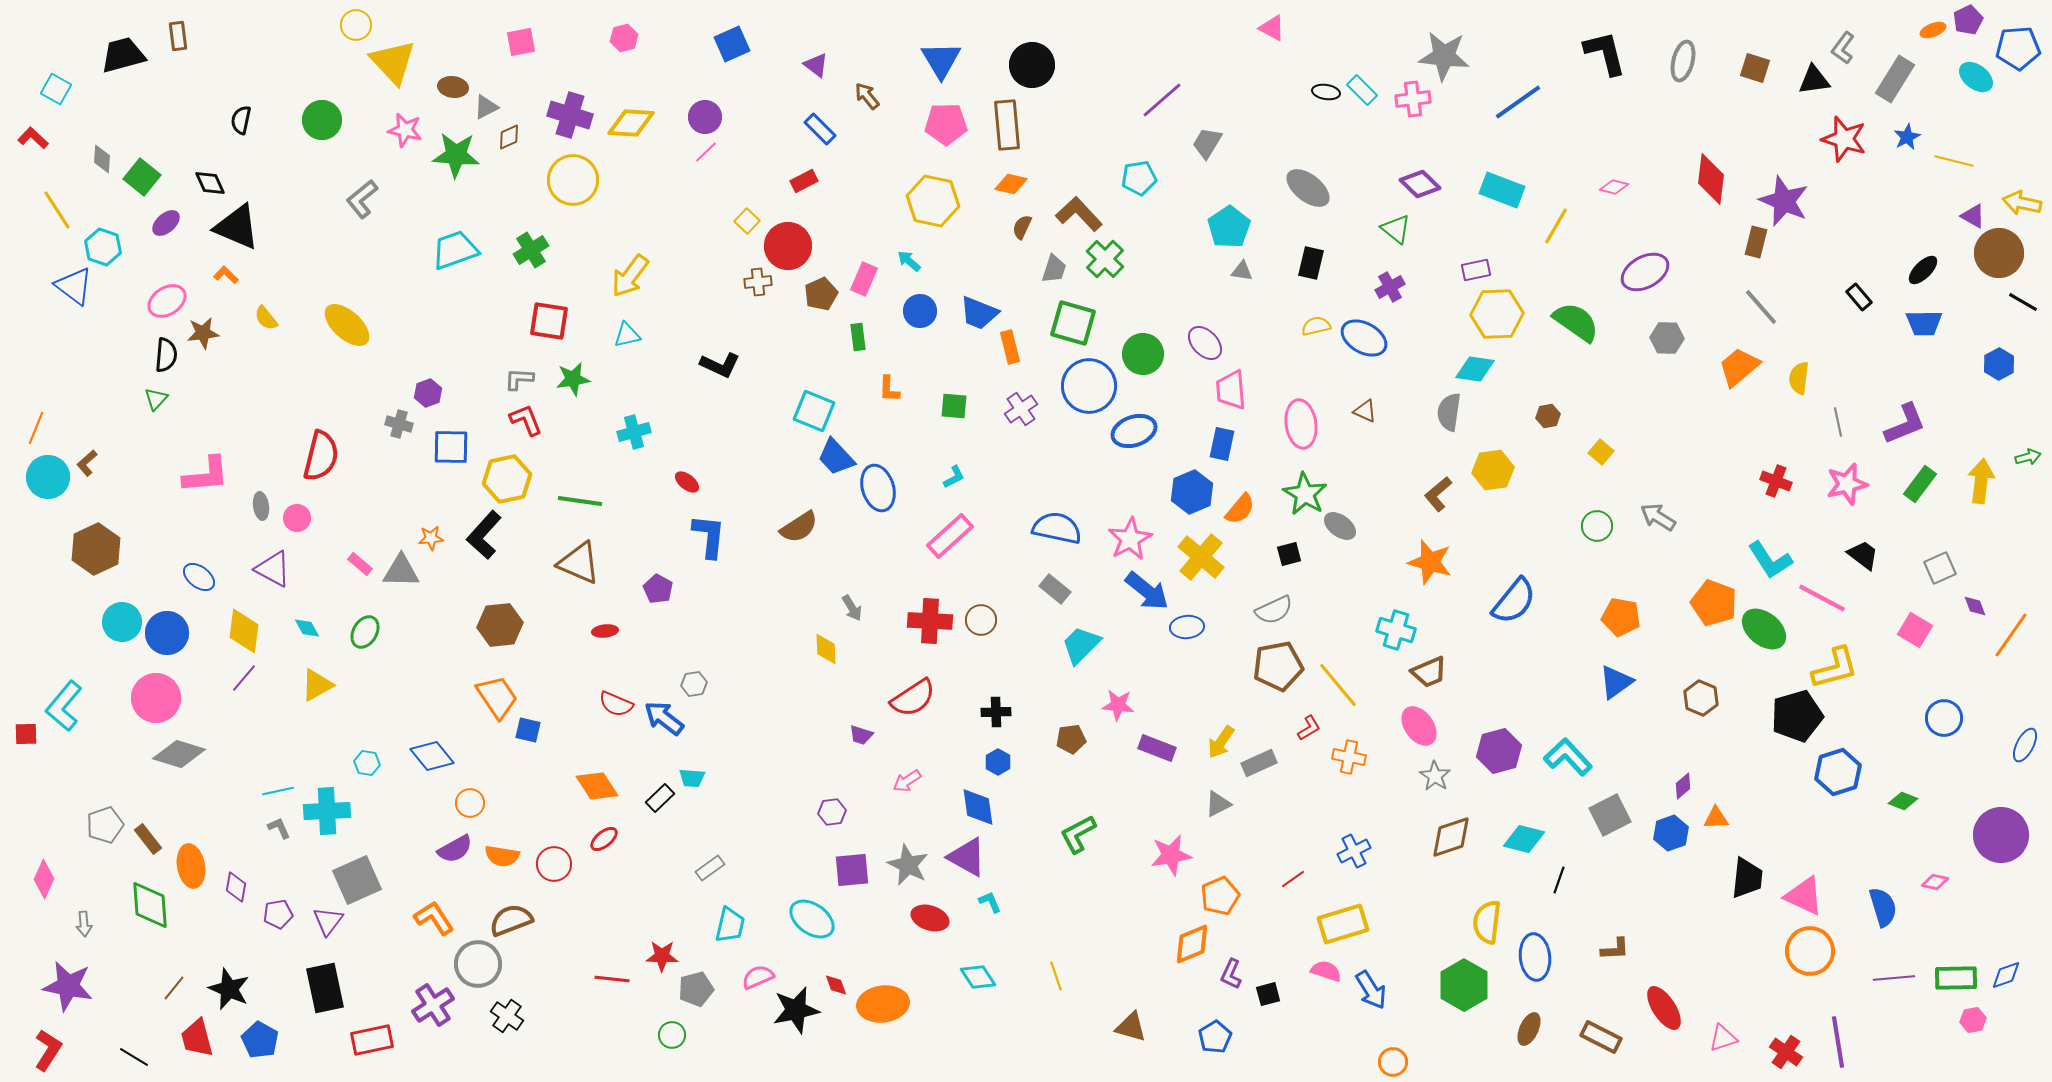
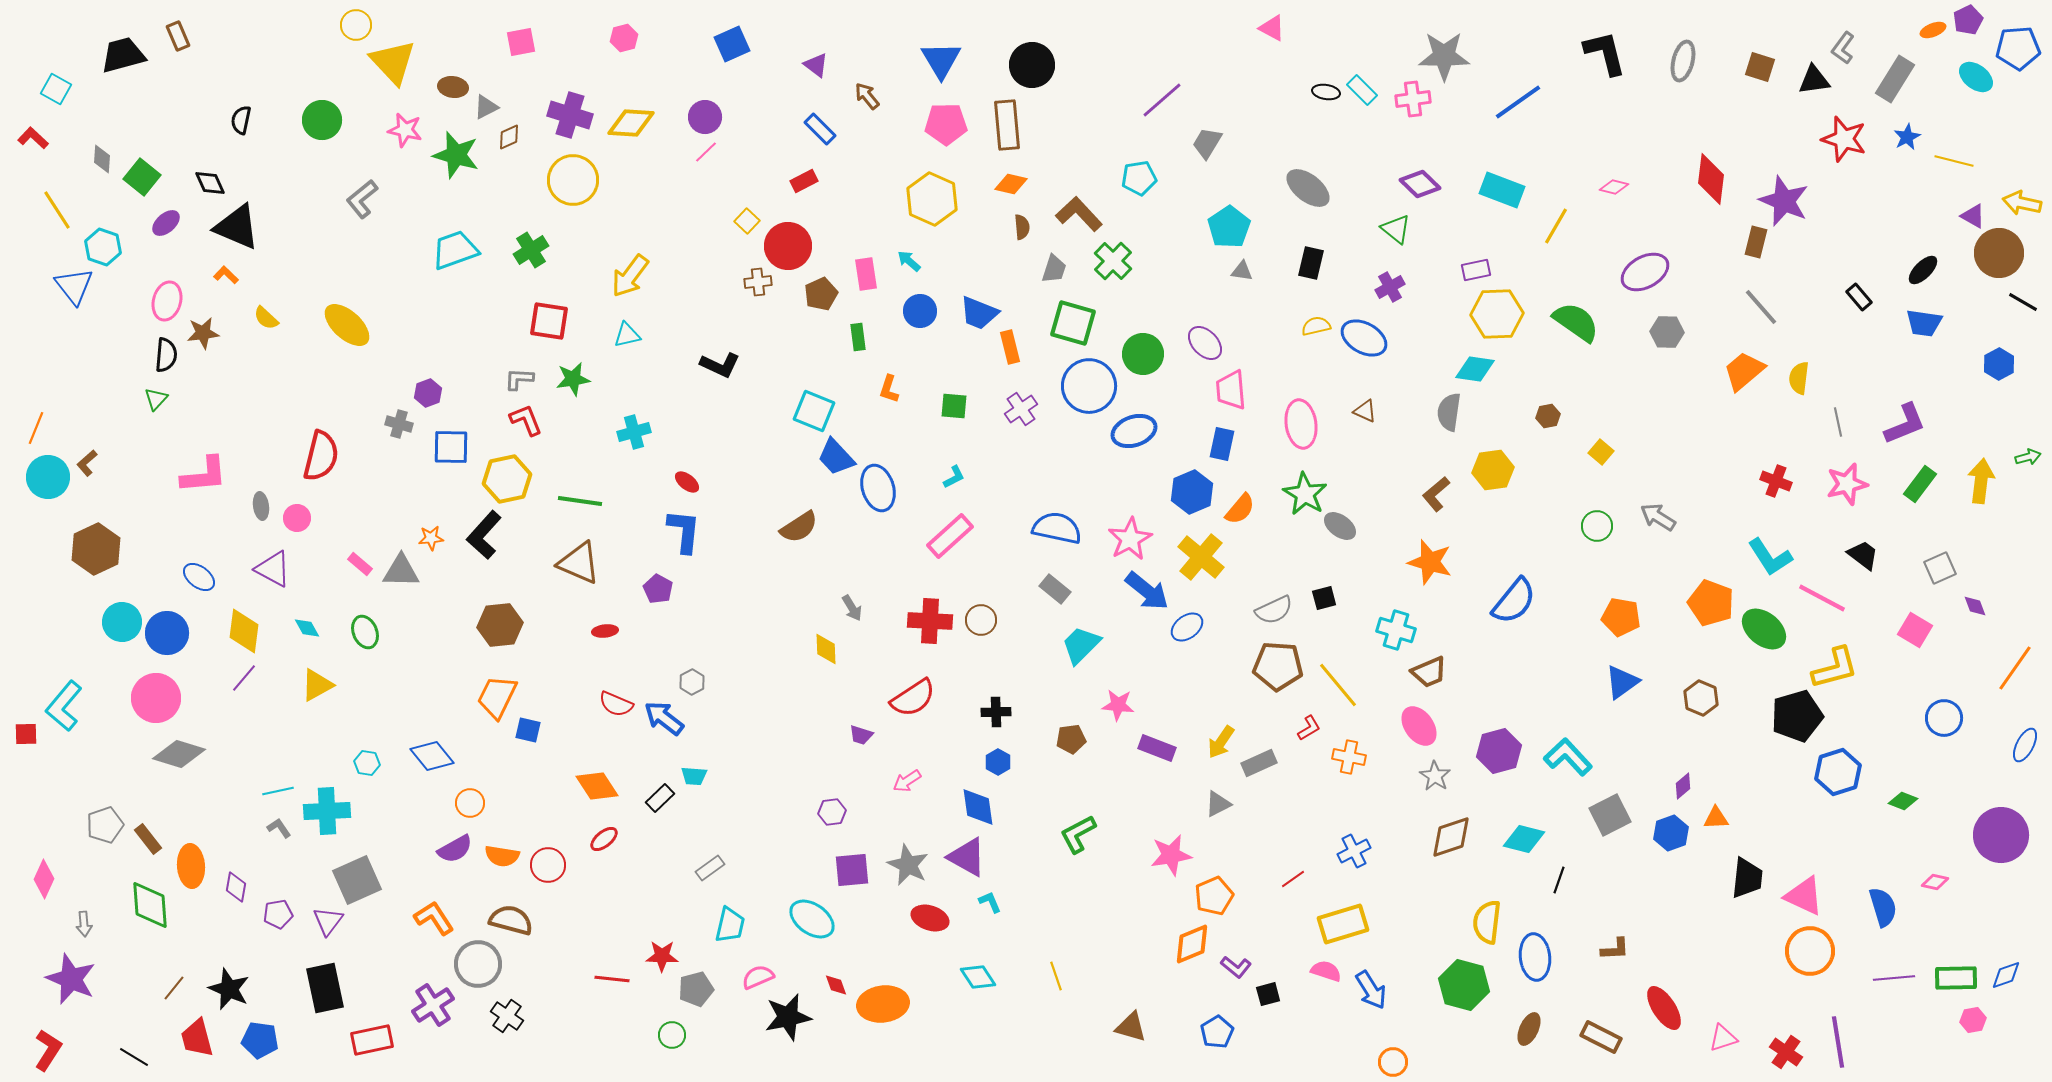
brown rectangle at (178, 36): rotated 16 degrees counterclockwise
gray star at (1444, 56): rotated 6 degrees counterclockwise
brown square at (1755, 68): moved 5 px right, 1 px up
green star at (456, 155): rotated 12 degrees clockwise
yellow hexagon at (933, 201): moved 1 px left, 2 px up; rotated 12 degrees clockwise
brown semicircle at (1022, 227): rotated 150 degrees clockwise
green cross at (1105, 259): moved 8 px right, 2 px down
pink rectangle at (864, 279): moved 2 px right, 5 px up; rotated 32 degrees counterclockwise
blue triangle at (74, 286): rotated 15 degrees clockwise
pink ellipse at (167, 301): rotated 42 degrees counterclockwise
yellow semicircle at (266, 318): rotated 8 degrees counterclockwise
blue trapezoid at (1924, 323): rotated 9 degrees clockwise
gray hexagon at (1667, 338): moved 6 px up
orange trapezoid at (1739, 367): moved 5 px right, 4 px down
orange L-shape at (889, 389): rotated 16 degrees clockwise
pink L-shape at (206, 475): moved 2 px left
brown L-shape at (1438, 494): moved 2 px left
blue L-shape at (709, 536): moved 25 px left, 5 px up
black square at (1289, 554): moved 35 px right, 44 px down
cyan L-shape at (1770, 560): moved 3 px up
orange pentagon at (1714, 603): moved 3 px left
blue ellipse at (1187, 627): rotated 32 degrees counterclockwise
green ellipse at (365, 632): rotated 52 degrees counterclockwise
orange line at (2011, 635): moved 4 px right, 33 px down
brown pentagon at (1278, 666): rotated 15 degrees clockwise
blue triangle at (1616, 682): moved 6 px right
gray hexagon at (694, 684): moved 2 px left, 2 px up; rotated 20 degrees counterclockwise
orange trapezoid at (497, 697): rotated 120 degrees counterclockwise
cyan trapezoid at (692, 778): moved 2 px right, 2 px up
gray L-shape at (279, 828): rotated 10 degrees counterclockwise
red circle at (554, 864): moved 6 px left, 1 px down
orange ellipse at (191, 866): rotated 6 degrees clockwise
orange pentagon at (1220, 896): moved 6 px left
brown semicircle at (511, 920): rotated 36 degrees clockwise
purple L-shape at (1231, 974): moved 5 px right, 7 px up; rotated 76 degrees counterclockwise
green hexagon at (1464, 985): rotated 15 degrees counterclockwise
purple star at (68, 986): moved 3 px right, 7 px up; rotated 12 degrees clockwise
black star at (796, 1010): moved 8 px left, 7 px down
blue pentagon at (1215, 1037): moved 2 px right, 5 px up
blue pentagon at (260, 1040): rotated 21 degrees counterclockwise
